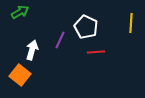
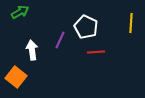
white arrow: rotated 24 degrees counterclockwise
orange square: moved 4 px left, 2 px down
